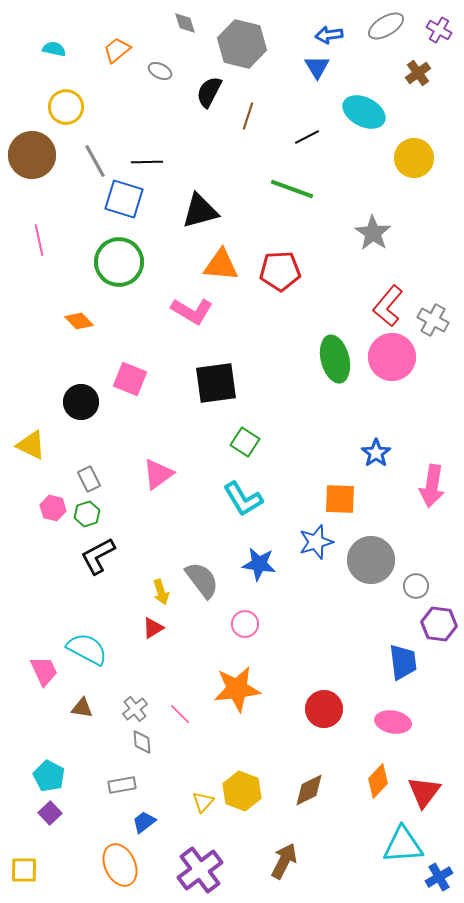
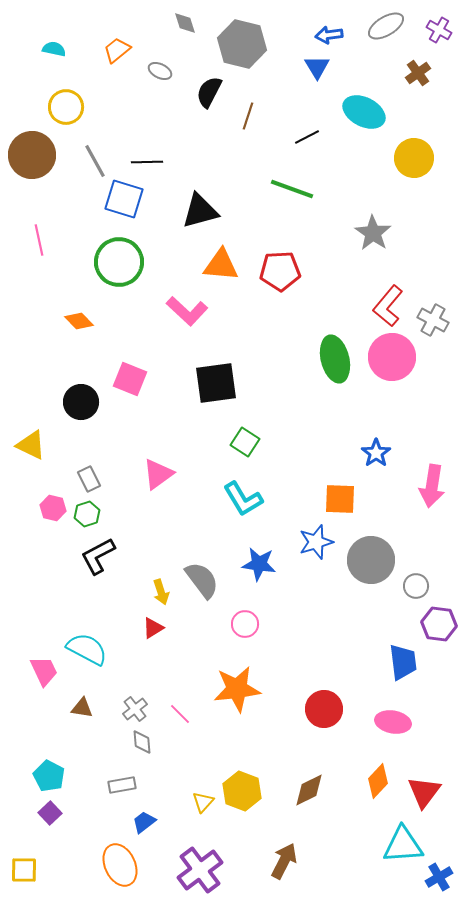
pink L-shape at (192, 311): moved 5 px left; rotated 12 degrees clockwise
